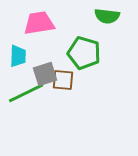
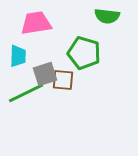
pink trapezoid: moved 3 px left
